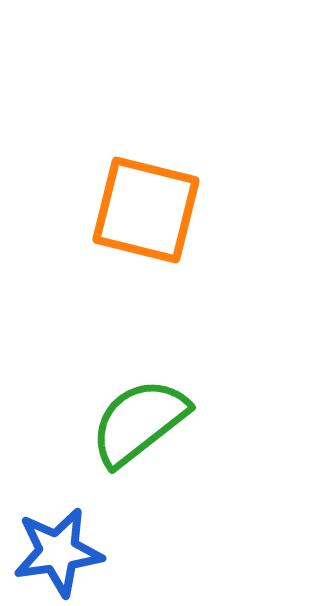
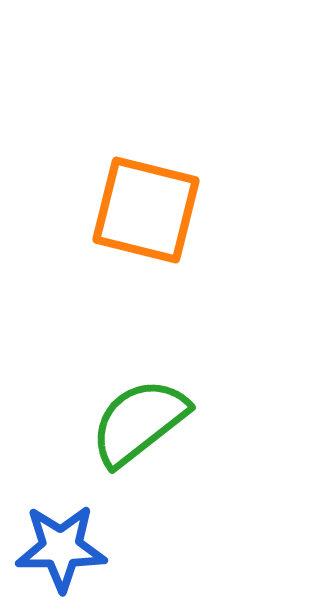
blue star: moved 3 px right, 4 px up; rotated 8 degrees clockwise
